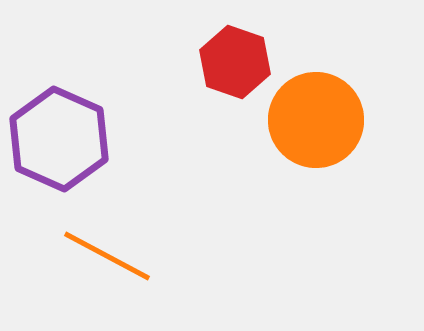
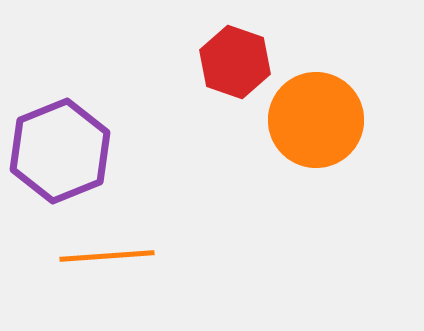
purple hexagon: moved 1 px right, 12 px down; rotated 14 degrees clockwise
orange line: rotated 32 degrees counterclockwise
